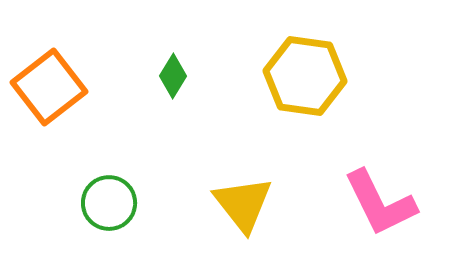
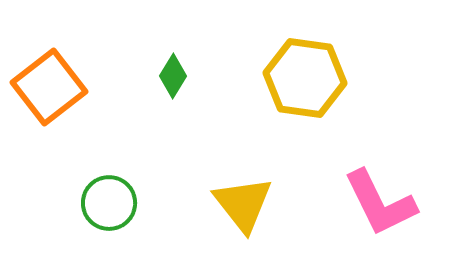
yellow hexagon: moved 2 px down
